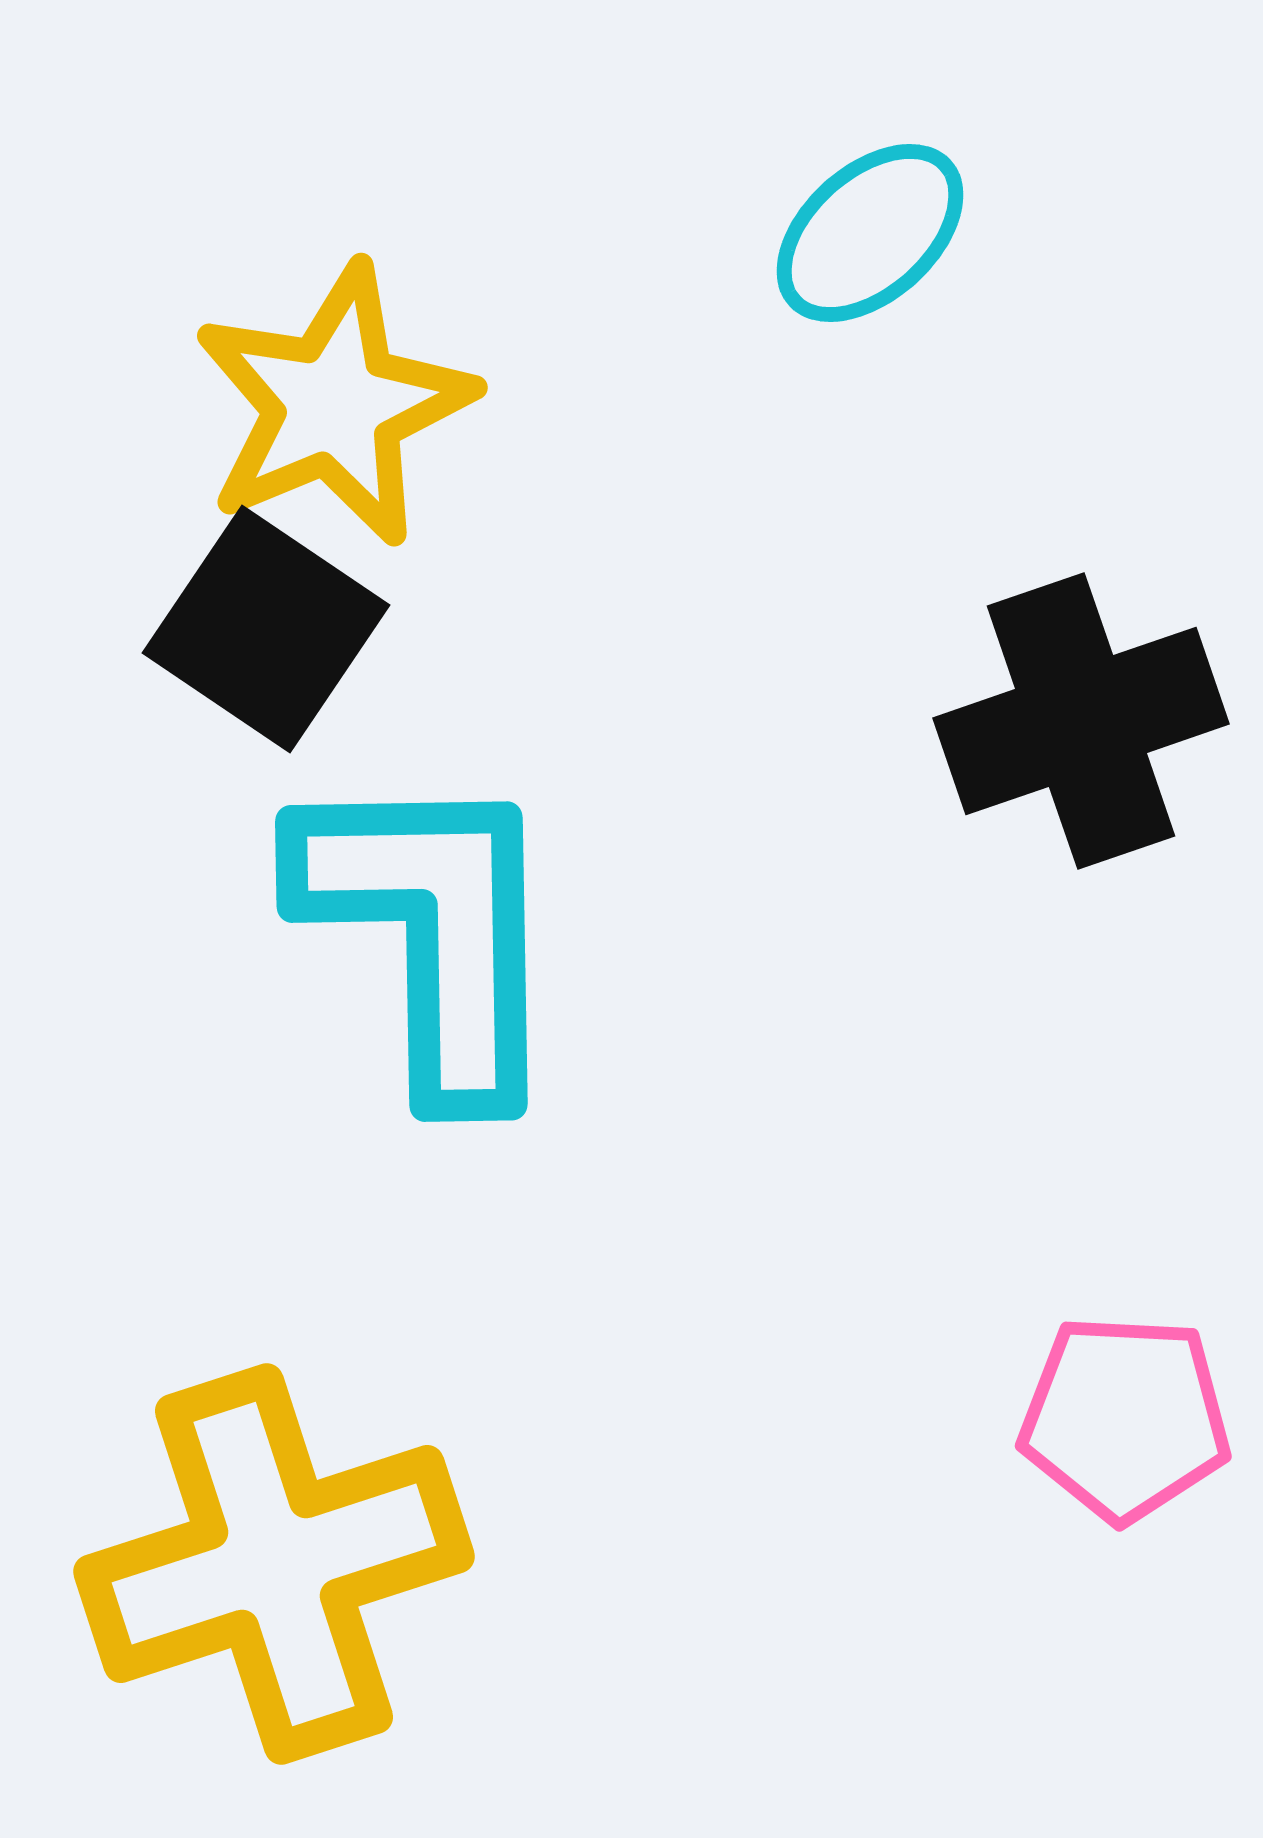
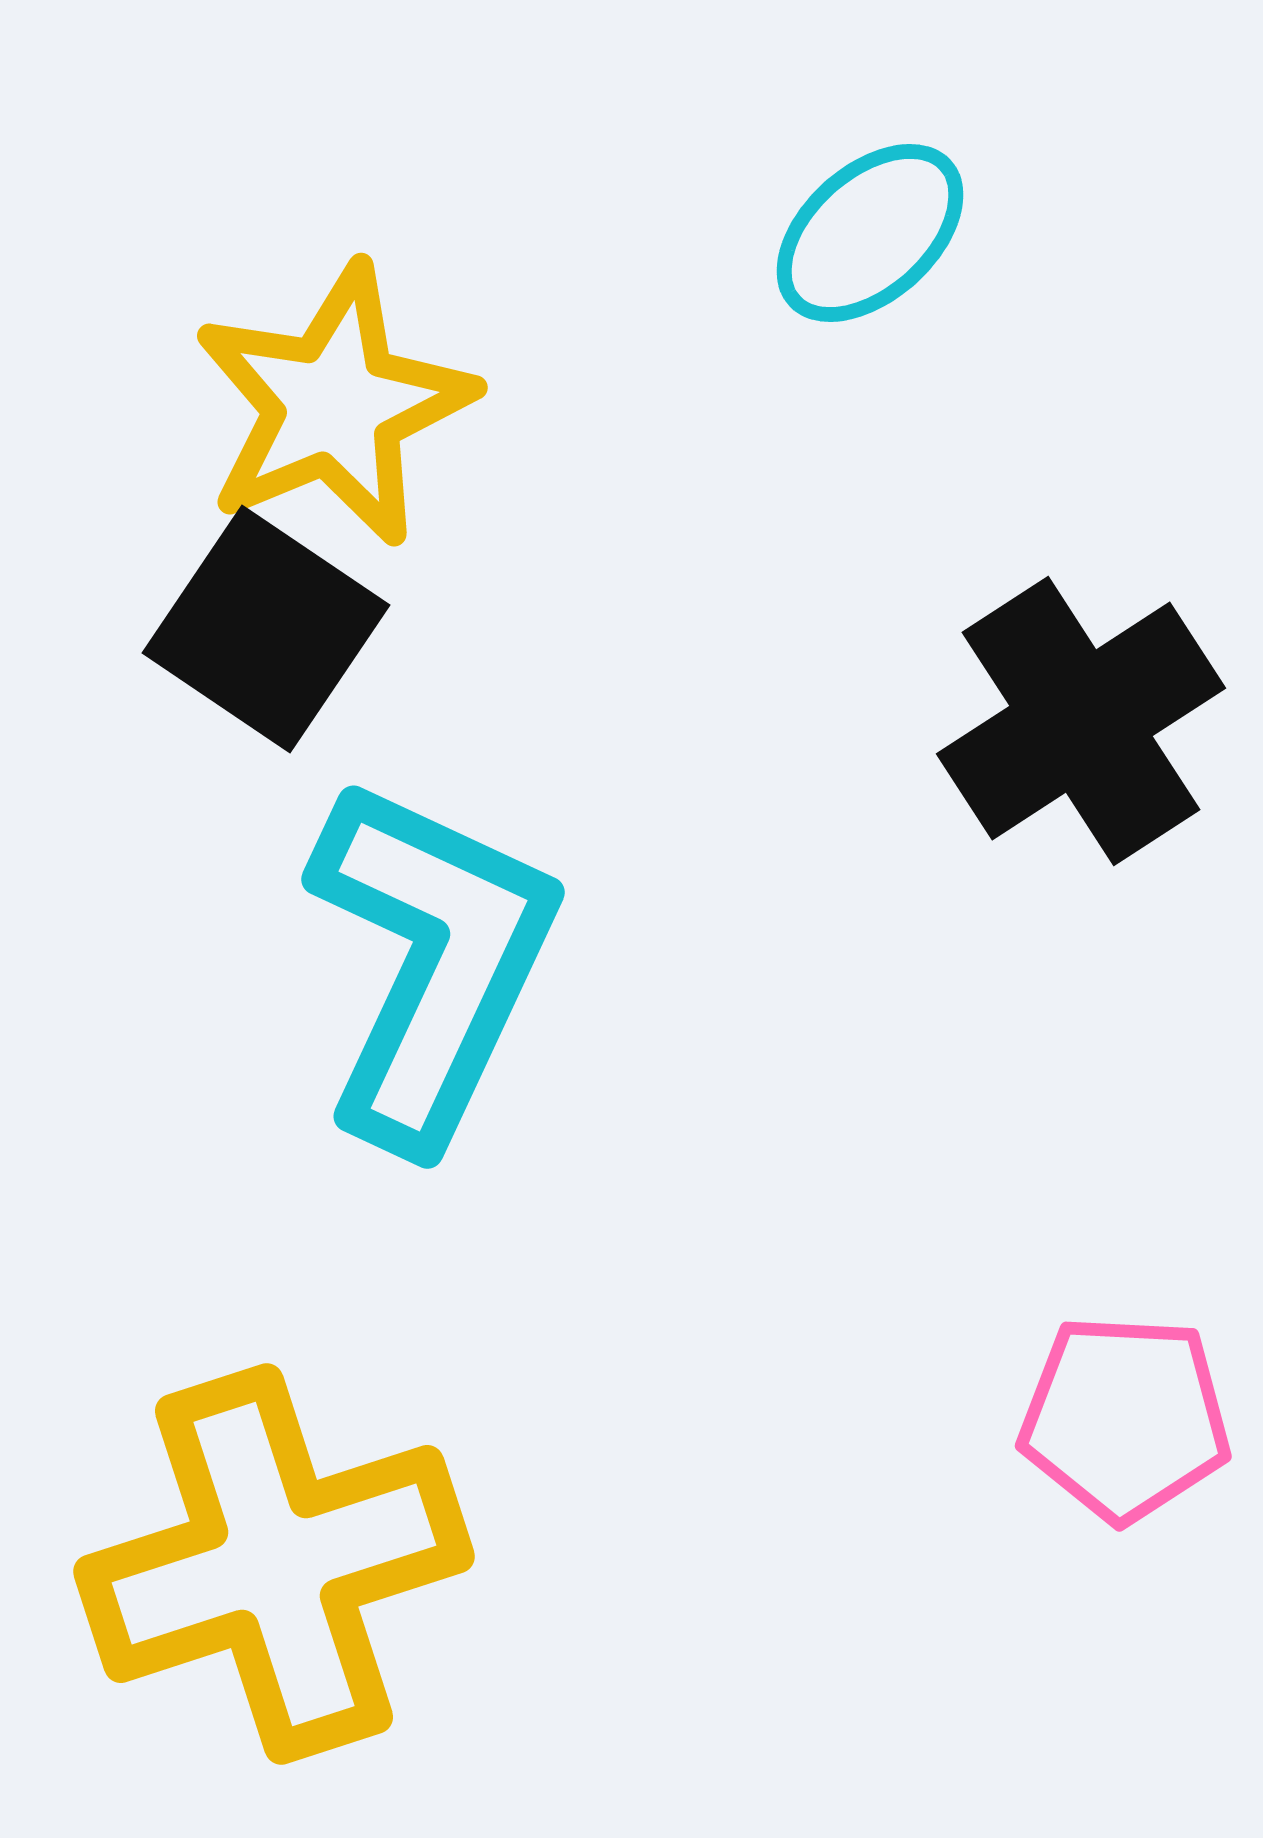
black cross: rotated 14 degrees counterclockwise
cyan L-shape: moved 31 px down; rotated 26 degrees clockwise
